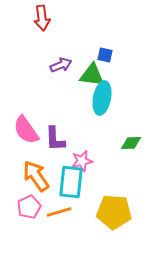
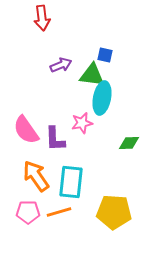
green diamond: moved 2 px left
pink star: moved 38 px up
pink pentagon: moved 1 px left, 5 px down; rotated 25 degrees clockwise
